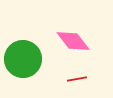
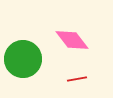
pink diamond: moved 1 px left, 1 px up
